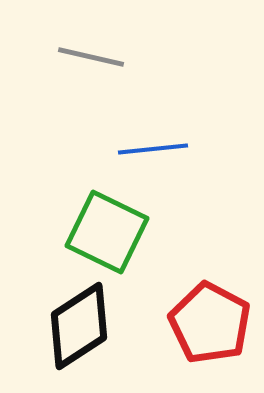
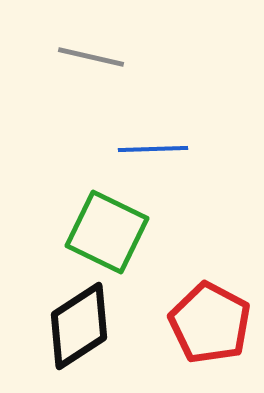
blue line: rotated 4 degrees clockwise
